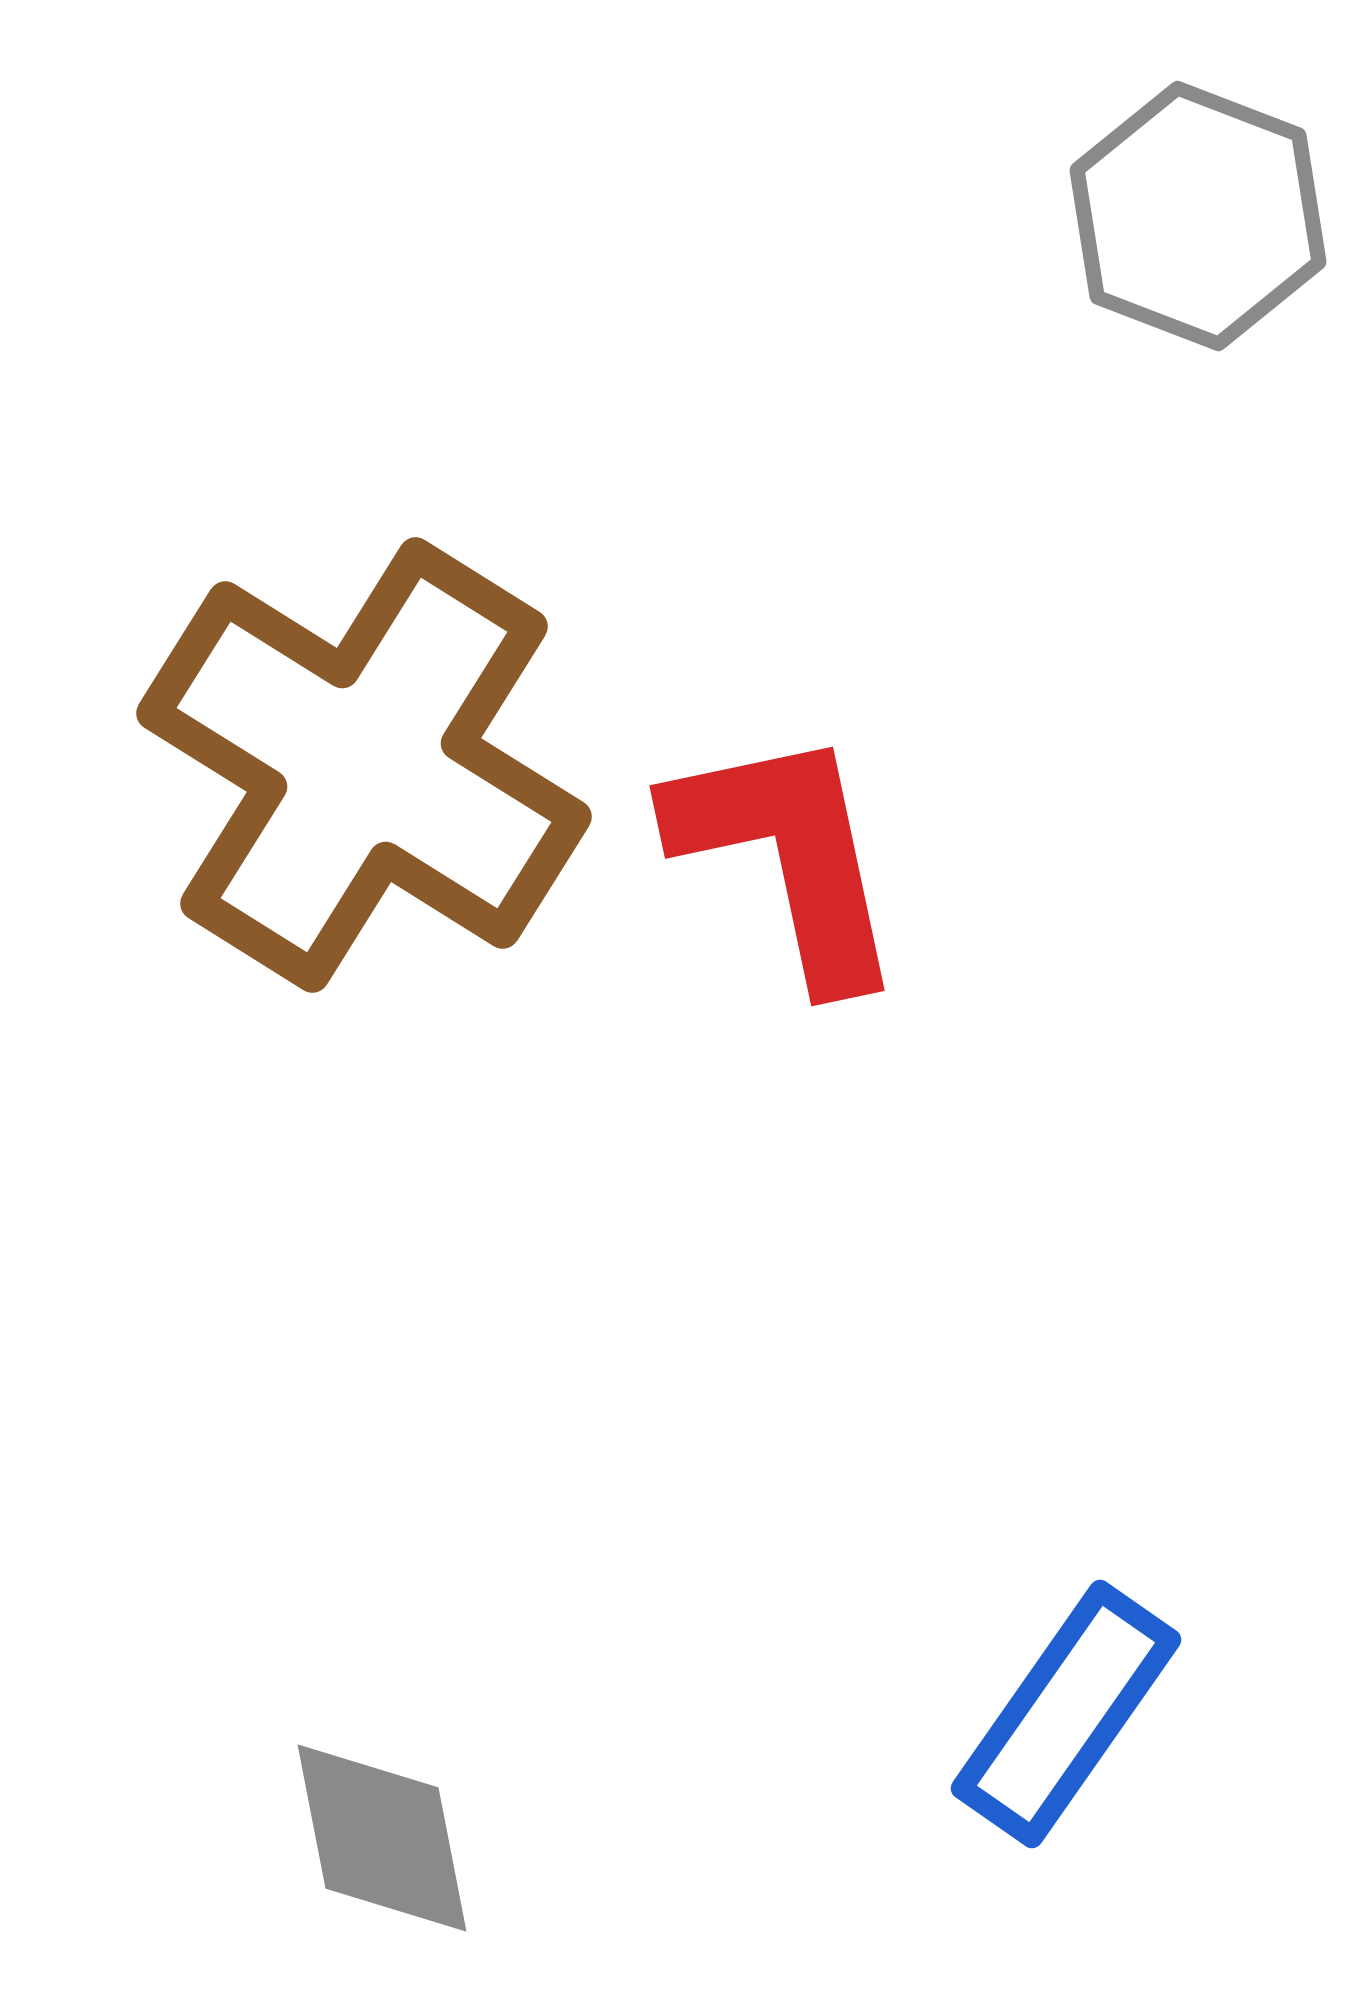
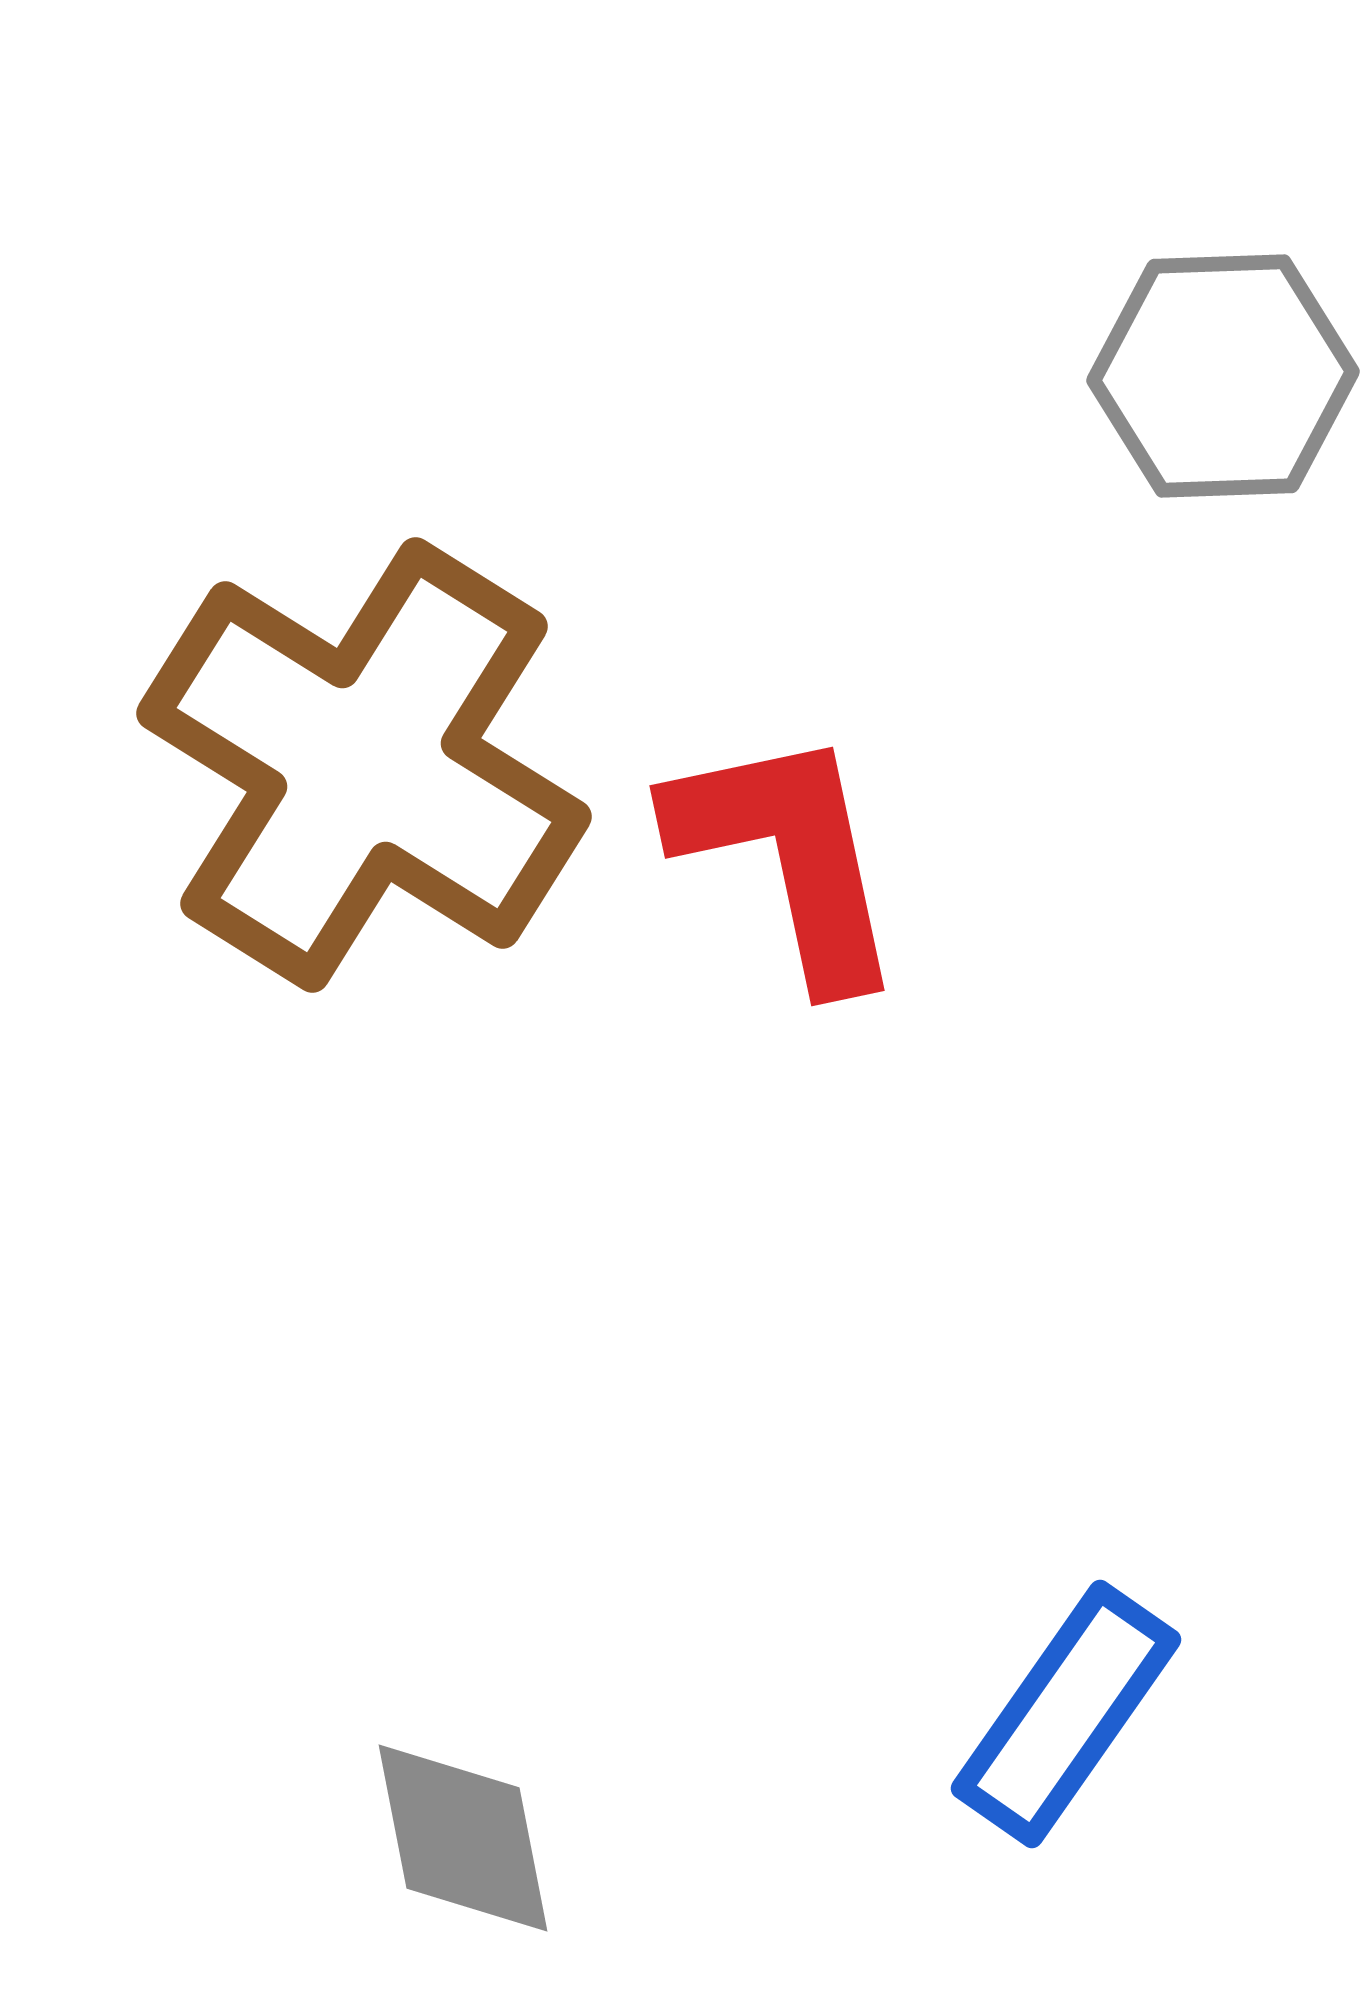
gray hexagon: moved 25 px right, 160 px down; rotated 23 degrees counterclockwise
gray diamond: moved 81 px right
